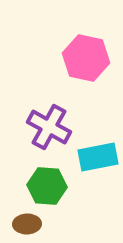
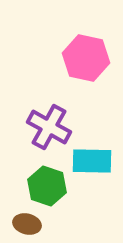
cyan rectangle: moved 6 px left, 4 px down; rotated 12 degrees clockwise
green hexagon: rotated 15 degrees clockwise
brown ellipse: rotated 16 degrees clockwise
